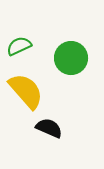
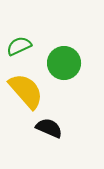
green circle: moved 7 px left, 5 px down
